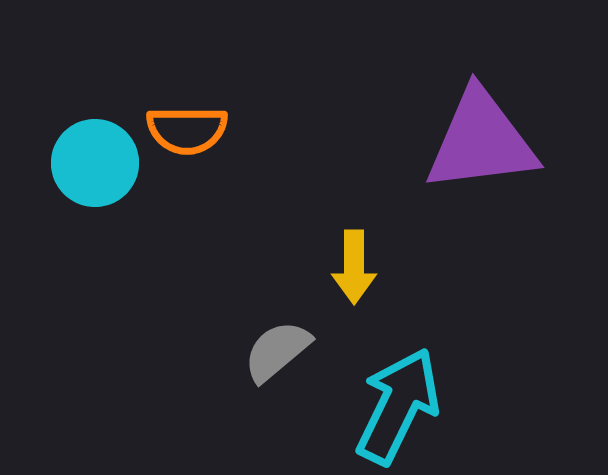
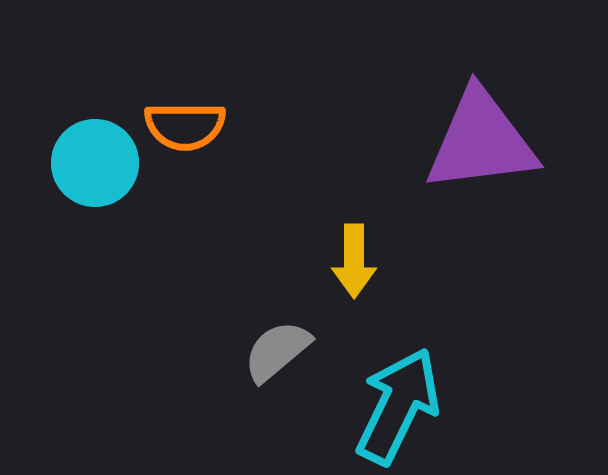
orange semicircle: moved 2 px left, 4 px up
yellow arrow: moved 6 px up
